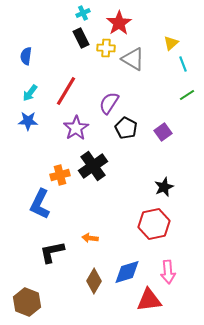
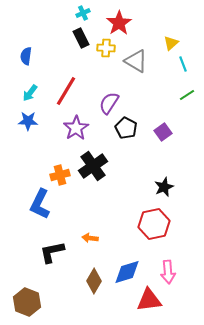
gray triangle: moved 3 px right, 2 px down
